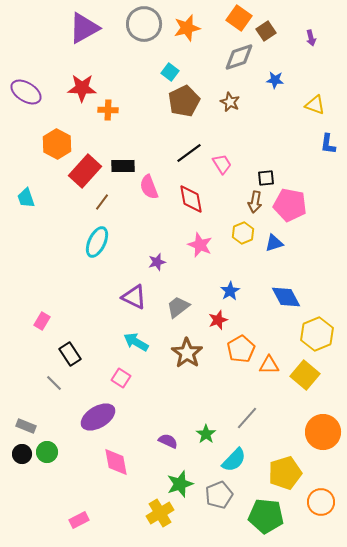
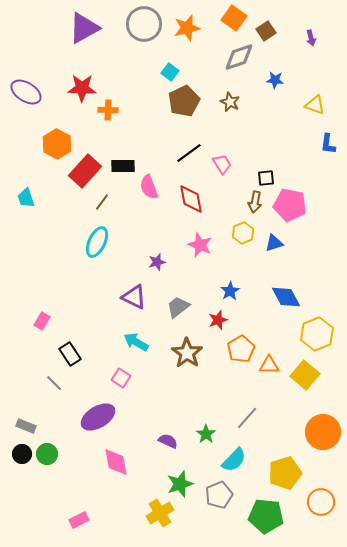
orange square at (239, 18): moved 5 px left
green circle at (47, 452): moved 2 px down
